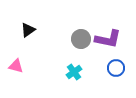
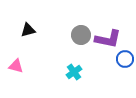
black triangle: rotated 21 degrees clockwise
gray circle: moved 4 px up
blue circle: moved 9 px right, 9 px up
